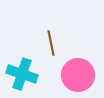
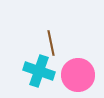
cyan cross: moved 17 px right, 3 px up
